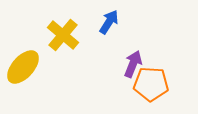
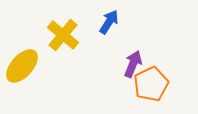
yellow ellipse: moved 1 px left, 1 px up
orange pentagon: rotated 28 degrees counterclockwise
